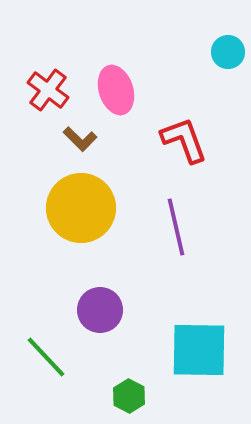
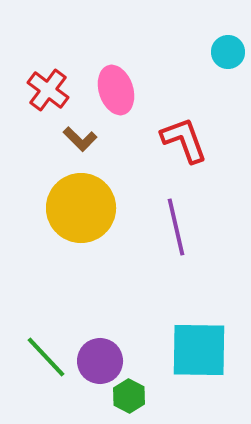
purple circle: moved 51 px down
